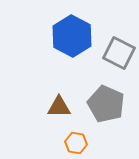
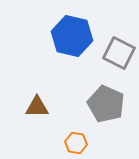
blue hexagon: rotated 15 degrees counterclockwise
brown triangle: moved 22 px left
